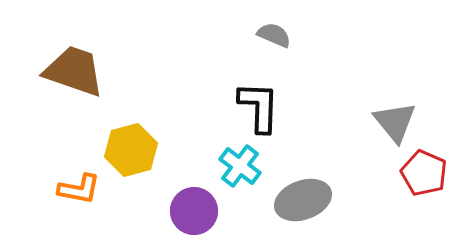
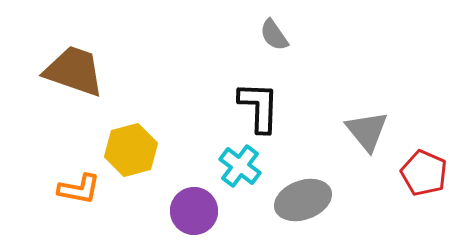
gray semicircle: rotated 148 degrees counterclockwise
gray triangle: moved 28 px left, 9 px down
